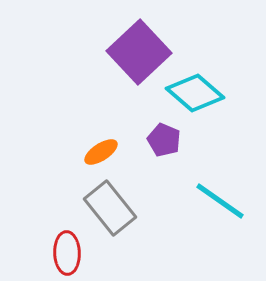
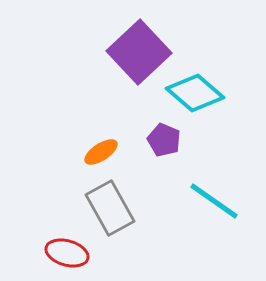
cyan line: moved 6 px left
gray rectangle: rotated 10 degrees clockwise
red ellipse: rotated 72 degrees counterclockwise
